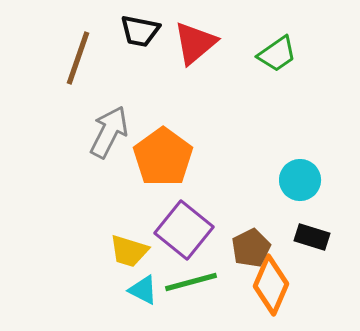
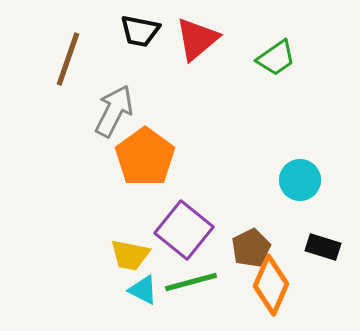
red triangle: moved 2 px right, 4 px up
green trapezoid: moved 1 px left, 4 px down
brown line: moved 10 px left, 1 px down
gray arrow: moved 5 px right, 21 px up
orange pentagon: moved 18 px left
black rectangle: moved 11 px right, 10 px down
yellow trapezoid: moved 1 px right, 4 px down; rotated 6 degrees counterclockwise
